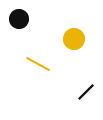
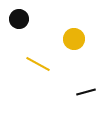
black line: rotated 30 degrees clockwise
